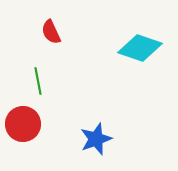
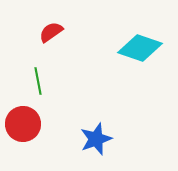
red semicircle: rotated 80 degrees clockwise
